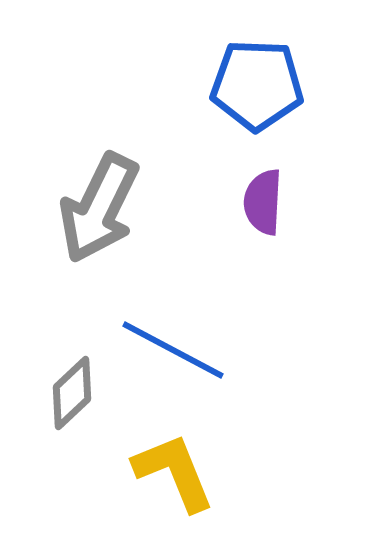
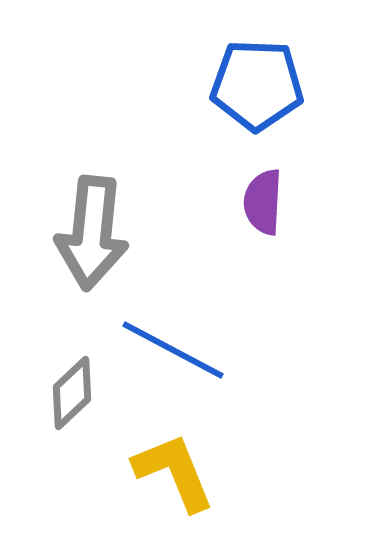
gray arrow: moved 7 px left, 25 px down; rotated 20 degrees counterclockwise
